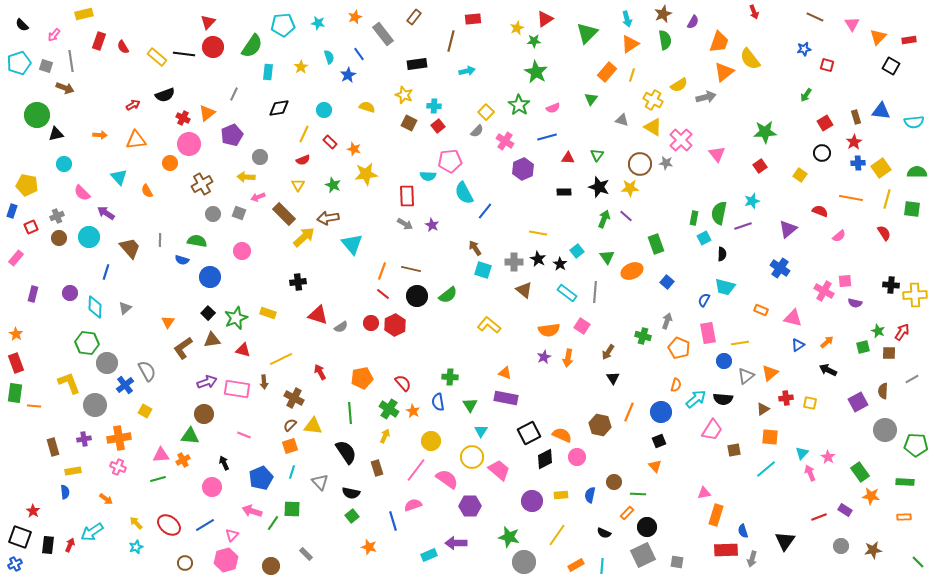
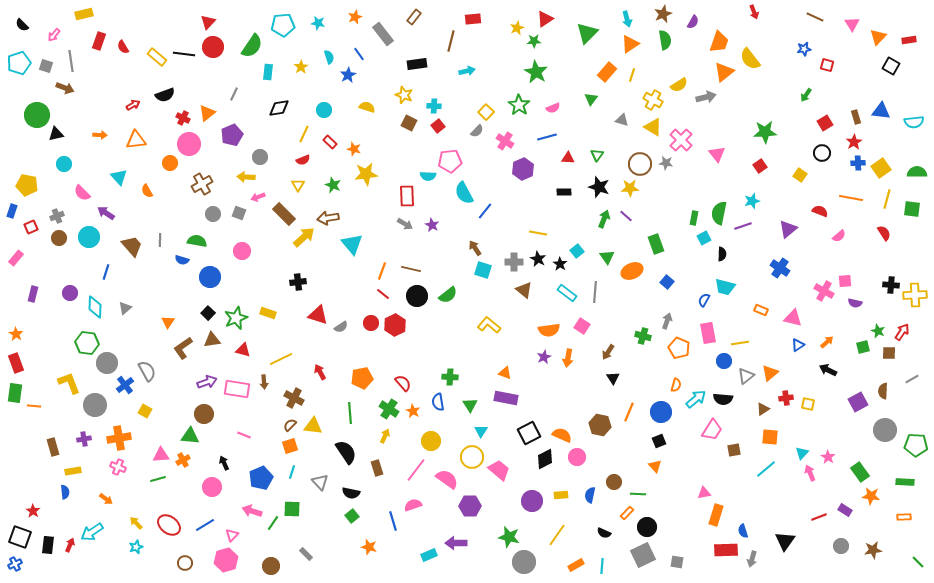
brown trapezoid at (130, 248): moved 2 px right, 2 px up
yellow square at (810, 403): moved 2 px left, 1 px down
